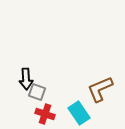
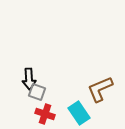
black arrow: moved 3 px right
